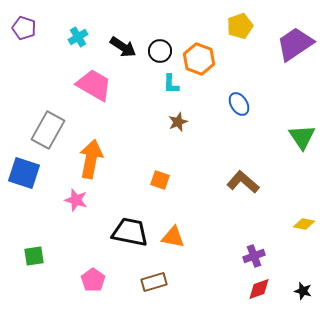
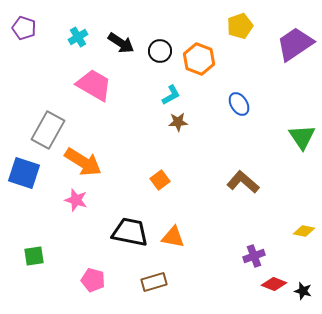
black arrow: moved 2 px left, 4 px up
cyan L-shape: moved 11 px down; rotated 120 degrees counterclockwise
brown star: rotated 18 degrees clockwise
orange arrow: moved 8 px left, 3 px down; rotated 111 degrees clockwise
orange square: rotated 36 degrees clockwise
yellow diamond: moved 7 px down
pink pentagon: rotated 20 degrees counterclockwise
red diamond: moved 15 px right, 5 px up; rotated 40 degrees clockwise
